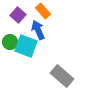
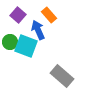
orange rectangle: moved 6 px right, 4 px down
